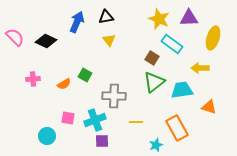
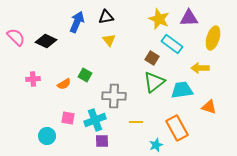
pink semicircle: moved 1 px right
